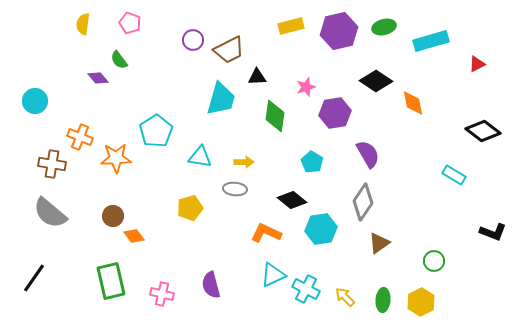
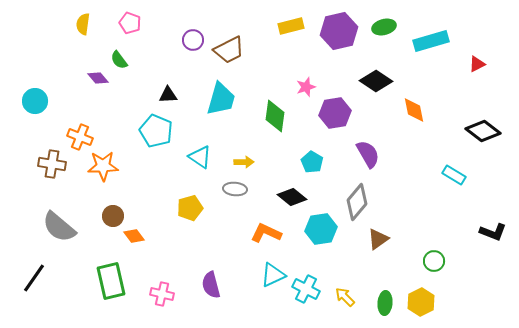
black triangle at (257, 77): moved 89 px left, 18 px down
orange diamond at (413, 103): moved 1 px right, 7 px down
cyan pentagon at (156, 131): rotated 16 degrees counterclockwise
cyan triangle at (200, 157): rotated 25 degrees clockwise
orange star at (116, 158): moved 13 px left, 8 px down
black diamond at (292, 200): moved 3 px up
gray diamond at (363, 202): moved 6 px left; rotated 6 degrees clockwise
gray semicircle at (50, 213): moved 9 px right, 14 px down
brown triangle at (379, 243): moved 1 px left, 4 px up
green ellipse at (383, 300): moved 2 px right, 3 px down
